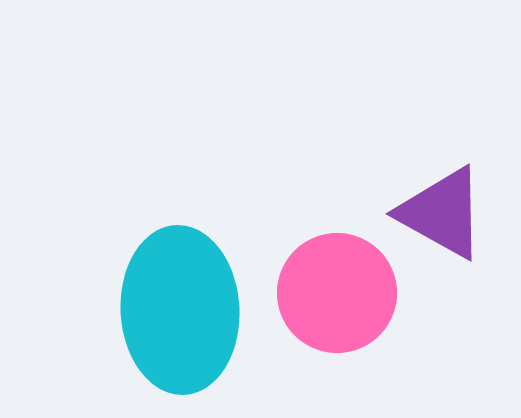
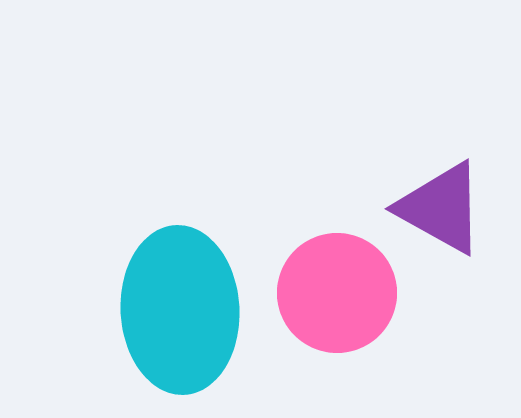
purple triangle: moved 1 px left, 5 px up
